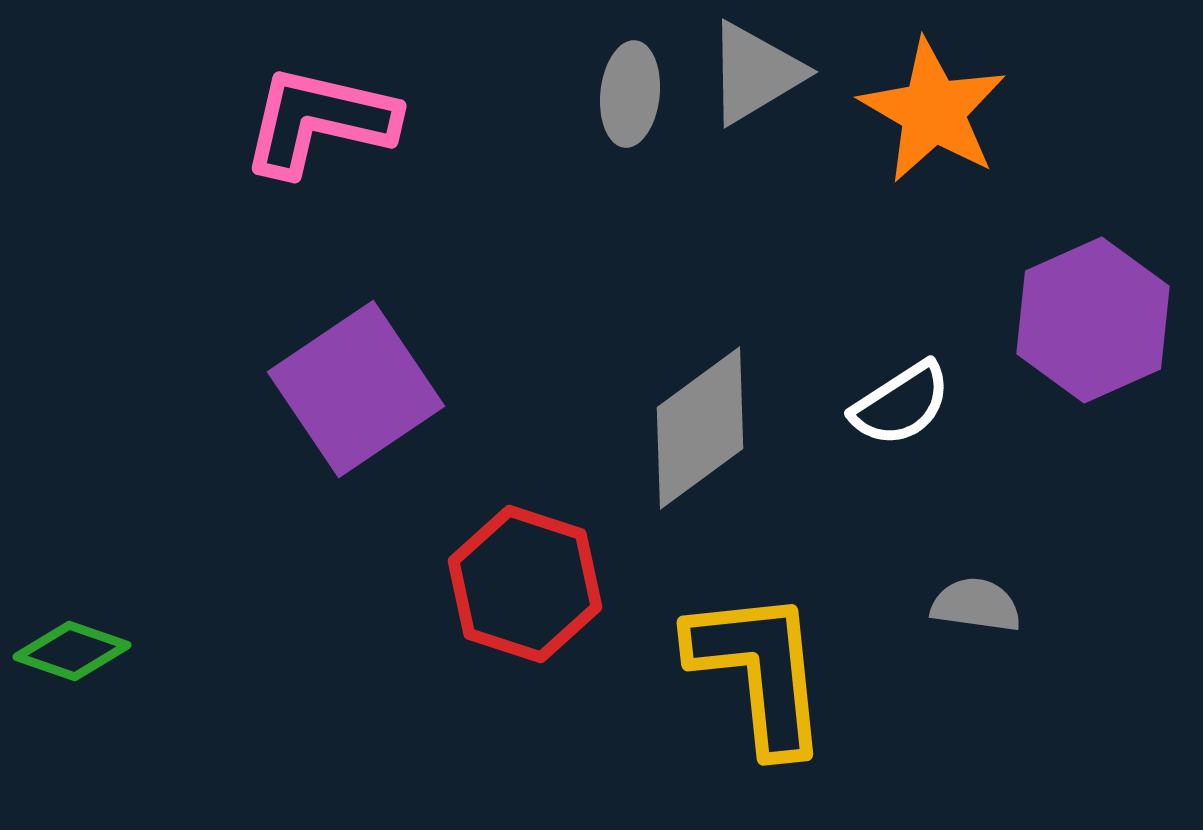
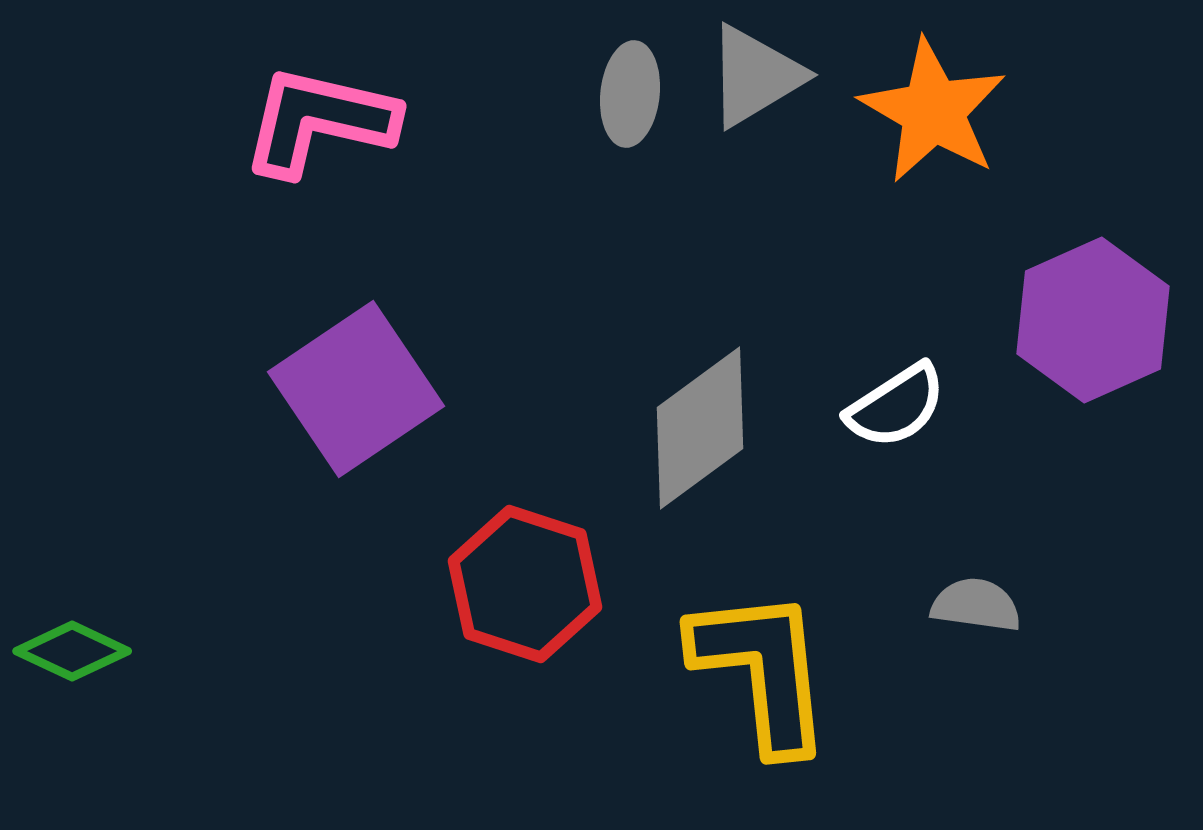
gray triangle: moved 3 px down
white semicircle: moved 5 px left, 2 px down
green diamond: rotated 6 degrees clockwise
yellow L-shape: moved 3 px right, 1 px up
